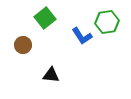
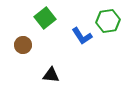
green hexagon: moved 1 px right, 1 px up
